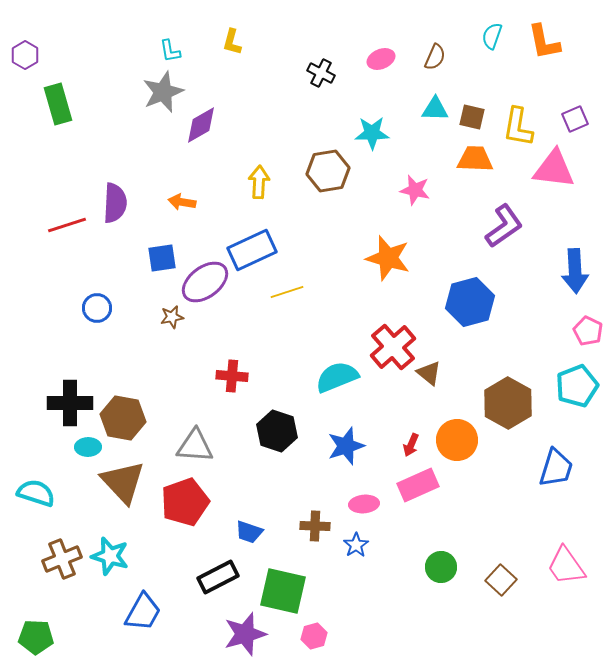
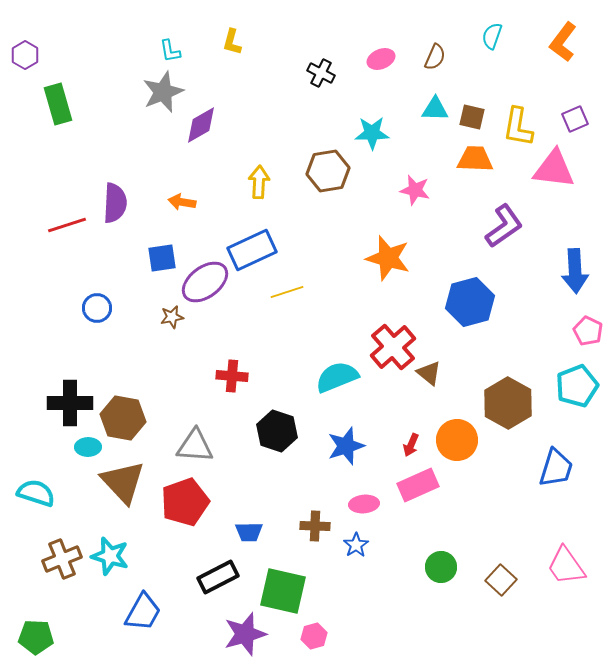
orange L-shape at (544, 42): moved 19 px right; rotated 48 degrees clockwise
blue trapezoid at (249, 532): rotated 20 degrees counterclockwise
